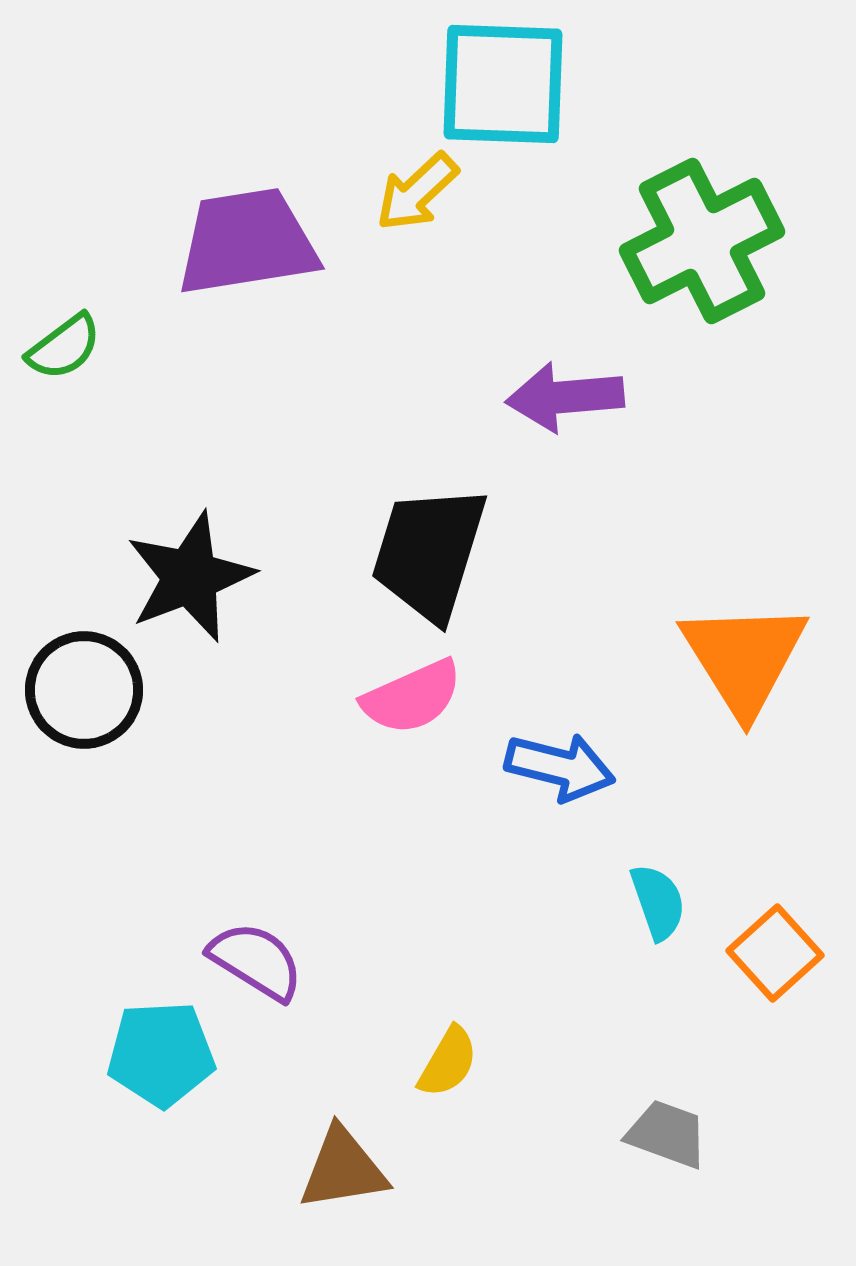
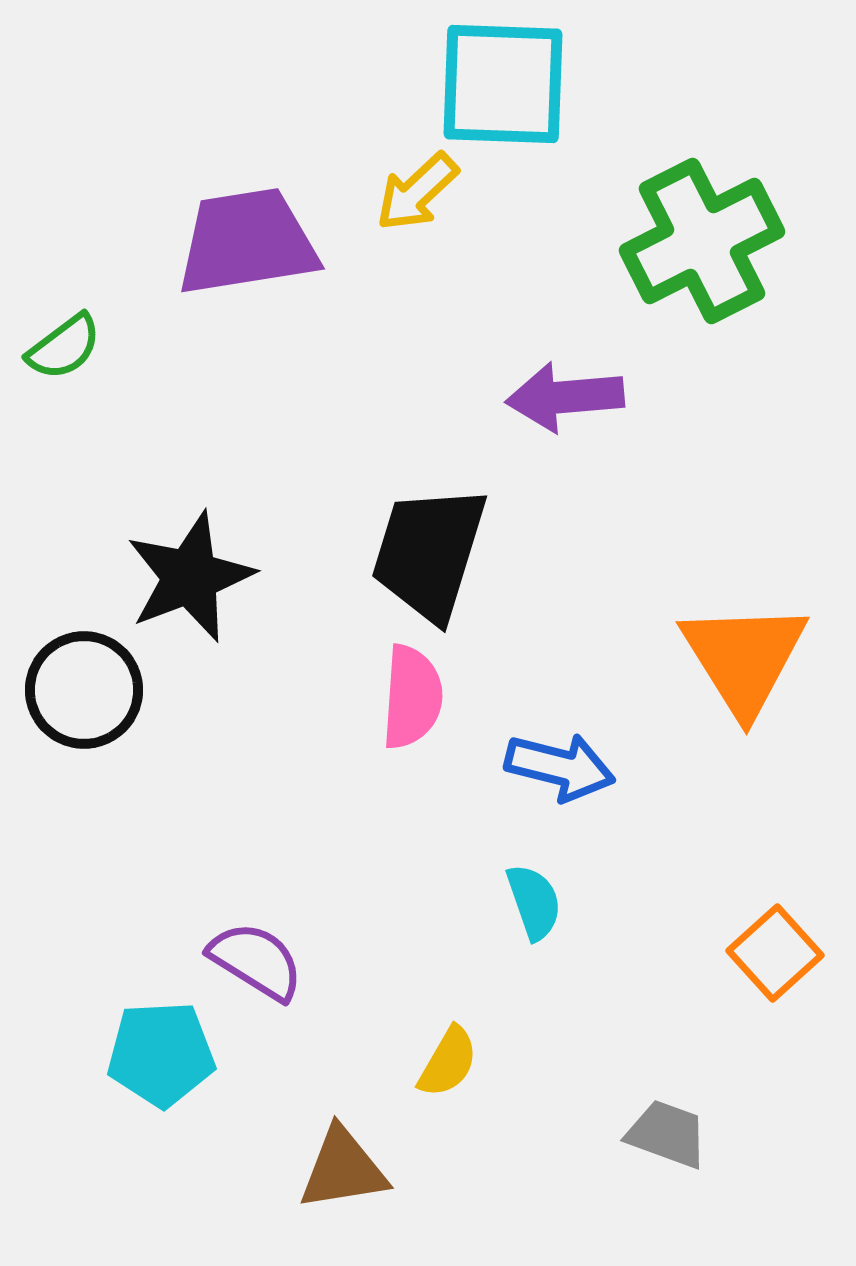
pink semicircle: rotated 62 degrees counterclockwise
cyan semicircle: moved 124 px left
